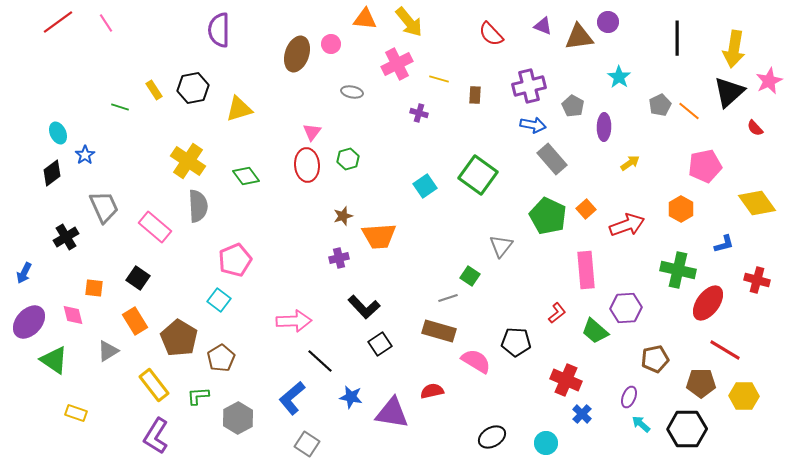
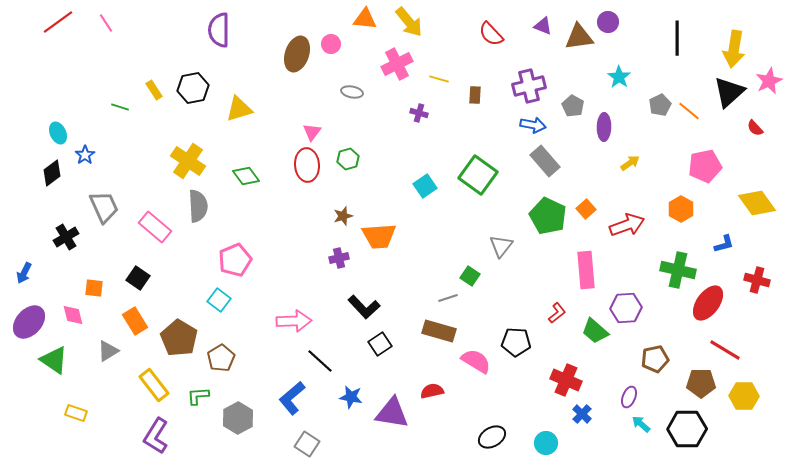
gray rectangle at (552, 159): moved 7 px left, 2 px down
